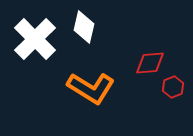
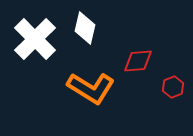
white diamond: moved 1 px right, 1 px down
red diamond: moved 12 px left, 2 px up
